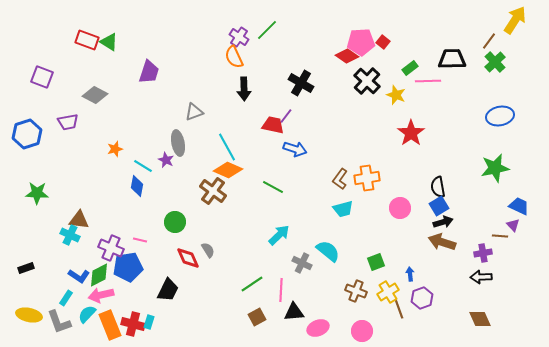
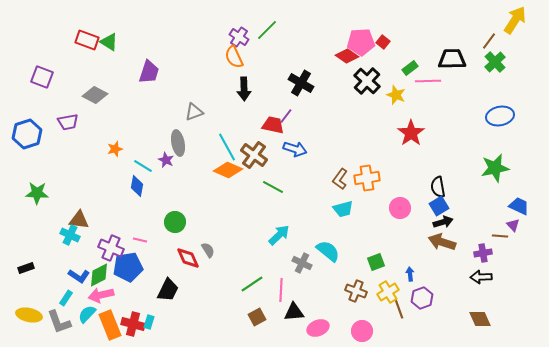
brown cross at (213, 191): moved 41 px right, 36 px up
